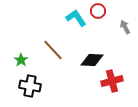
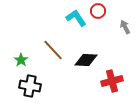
black diamond: moved 6 px left
